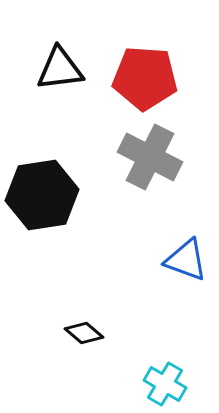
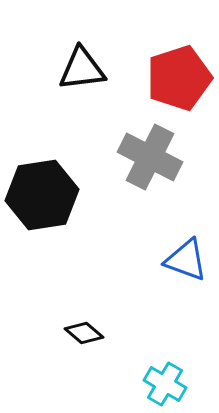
black triangle: moved 22 px right
red pentagon: moved 34 px right; rotated 22 degrees counterclockwise
